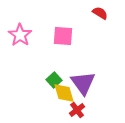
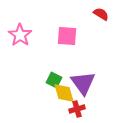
red semicircle: moved 1 px right, 1 px down
pink square: moved 4 px right
green square: rotated 21 degrees counterclockwise
red cross: moved 1 px up; rotated 21 degrees clockwise
